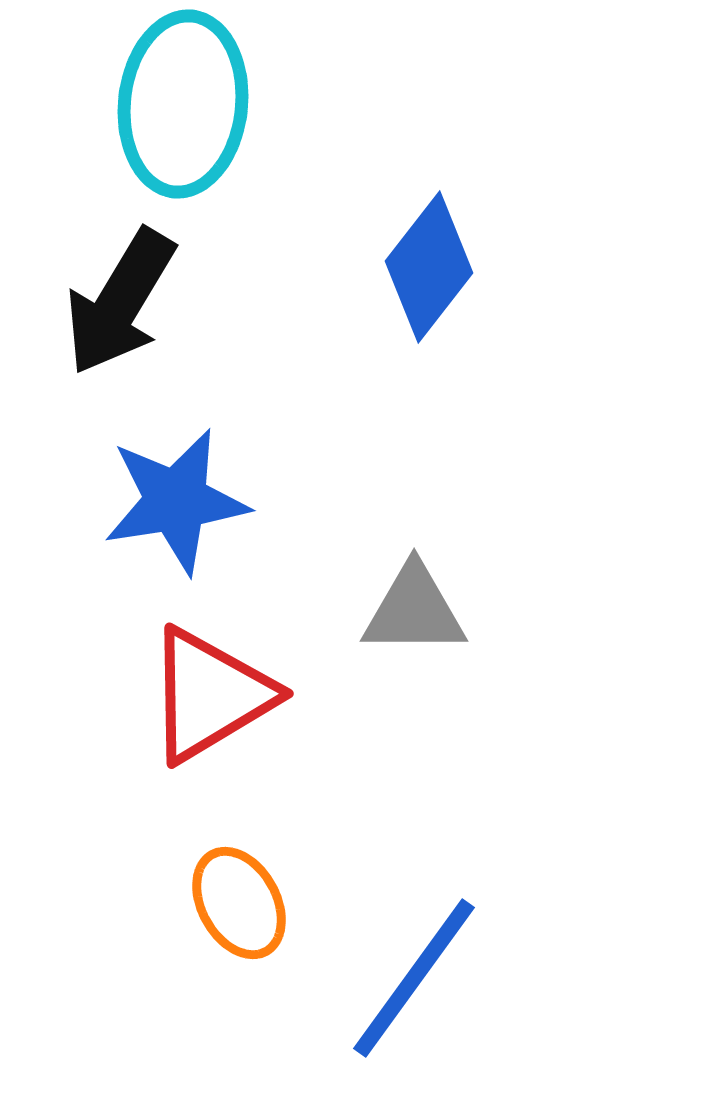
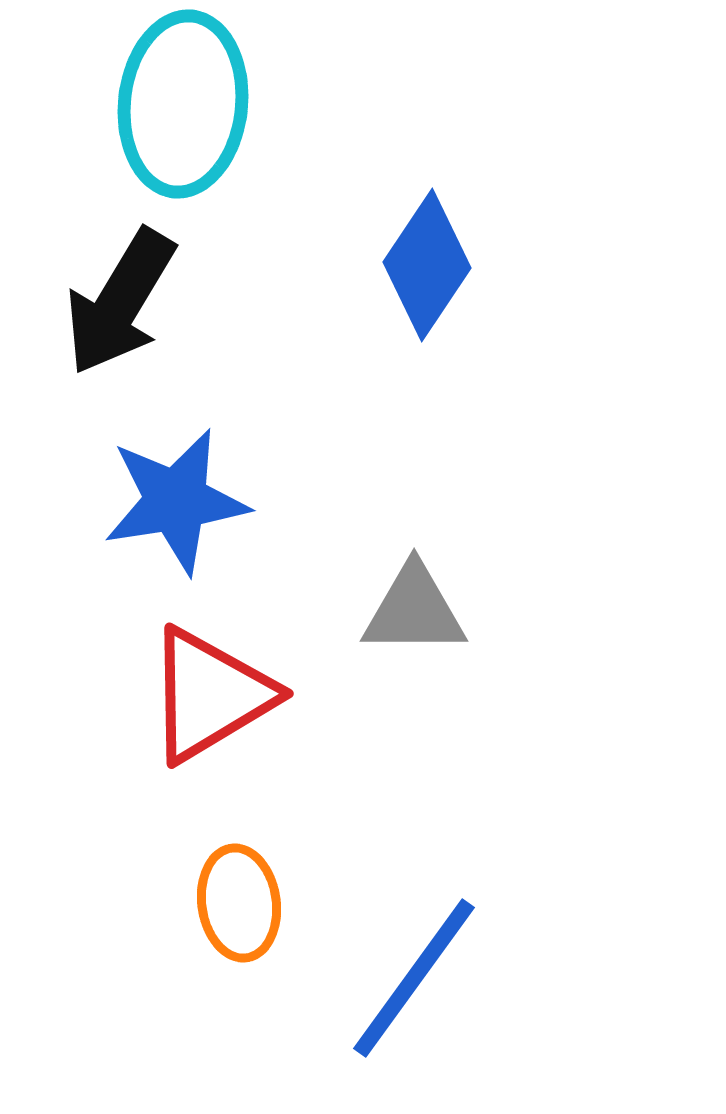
blue diamond: moved 2 px left, 2 px up; rotated 4 degrees counterclockwise
orange ellipse: rotated 21 degrees clockwise
